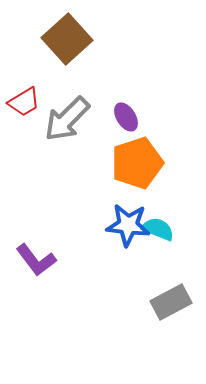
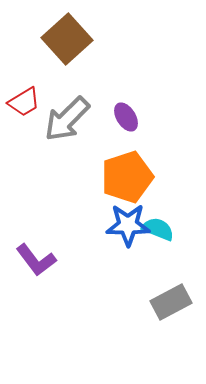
orange pentagon: moved 10 px left, 14 px down
blue star: rotated 6 degrees counterclockwise
